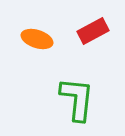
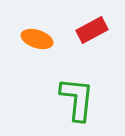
red rectangle: moved 1 px left, 1 px up
